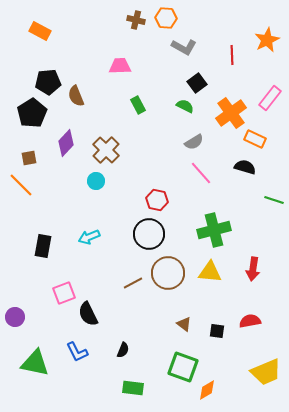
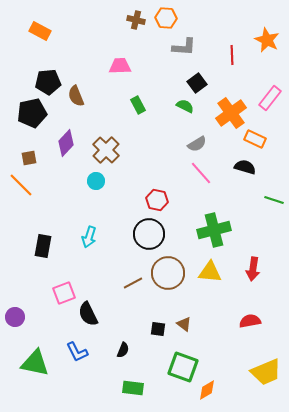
orange star at (267, 40): rotated 20 degrees counterclockwise
gray L-shape at (184, 47): rotated 25 degrees counterclockwise
black pentagon at (32, 113): rotated 20 degrees clockwise
gray semicircle at (194, 142): moved 3 px right, 2 px down
cyan arrow at (89, 237): rotated 50 degrees counterclockwise
black square at (217, 331): moved 59 px left, 2 px up
